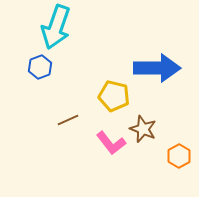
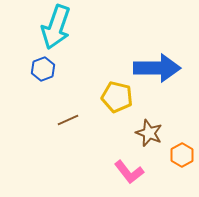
blue hexagon: moved 3 px right, 2 px down
yellow pentagon: moved 3 px right, 1 px down
brown star: moved 6 px right, 4 px down
pink L-shape: moved 18 px right, 29 px down
orange hexagon: moved 3 px right, 1 px up
